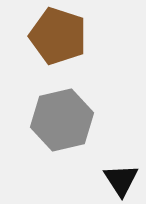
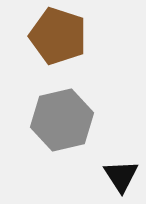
black triangle: moved 4 px up
